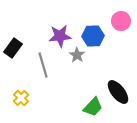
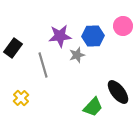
pink circle: moved 2 px right, 5 px down
gray star: rotated 21 degrees clockwise
